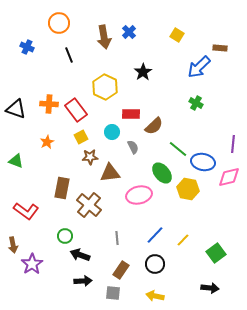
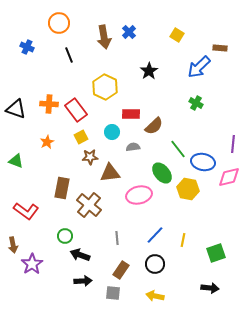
black star at (143, 72): moved 6 px right, 1 px up
gray semicircle at (133, 147): rotated 72 degrees counterclockwise
green line at (178, 149): rotated 12 degrees clockwise
yellow line at (183, 240): rotated 32 degrees counterclockwise
green square at (216, 253): rotated 18 degrees clockwise
